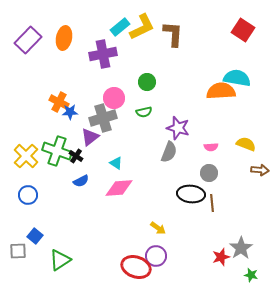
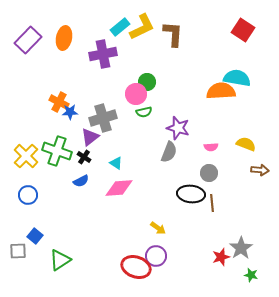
pink circle: moved 22 px right, 4 px up
black cross: moved 8 px right, 1 px down
